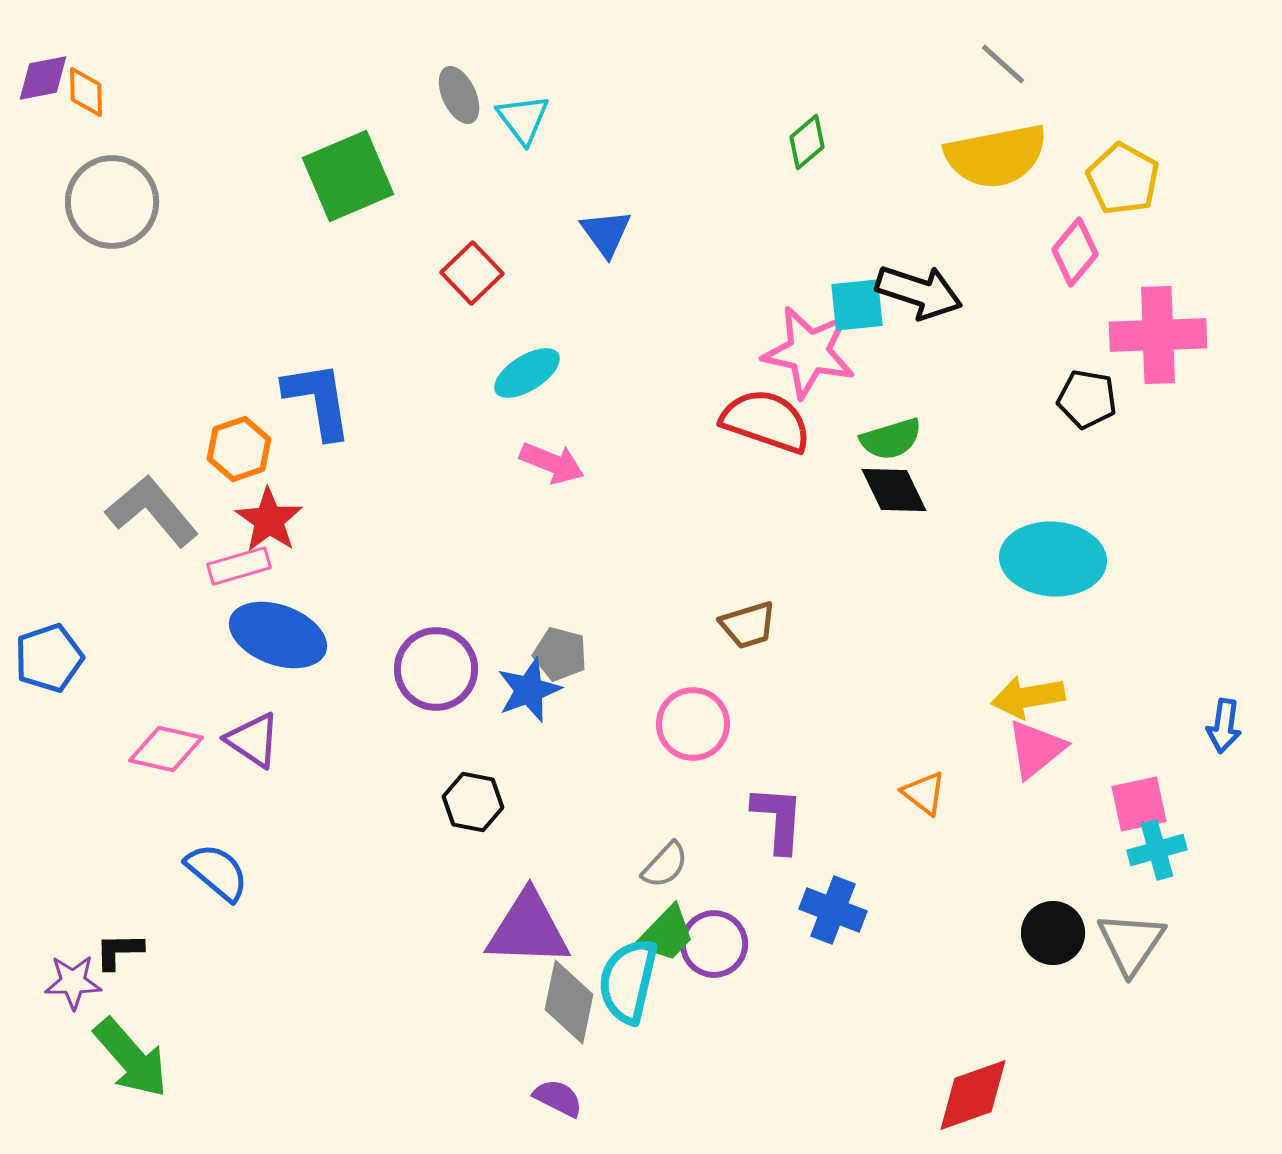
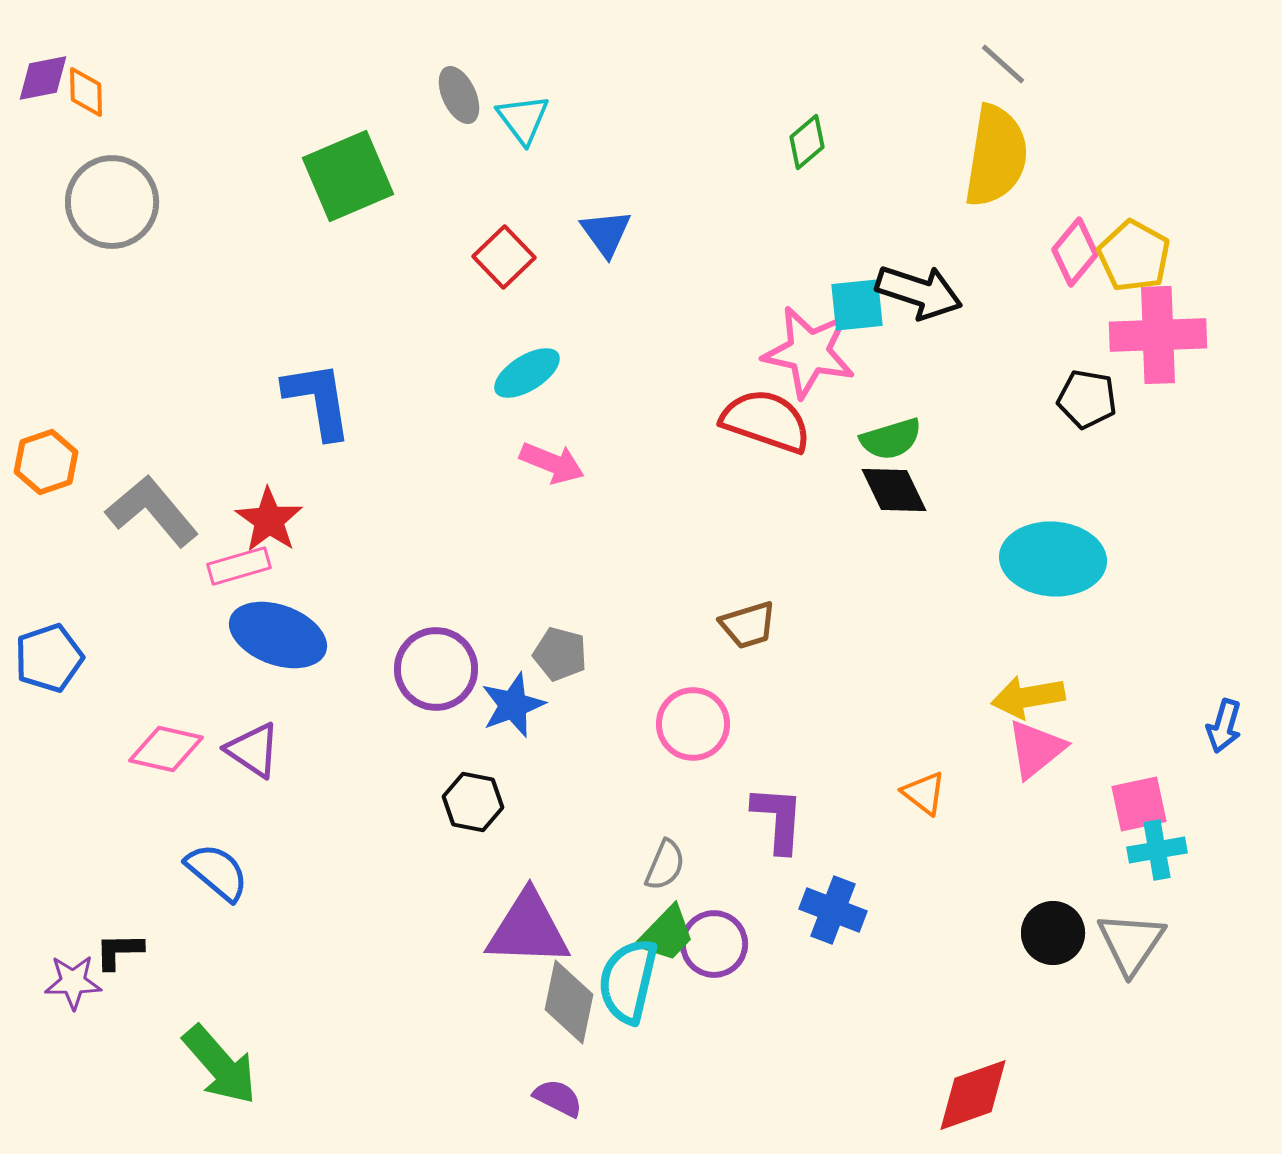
yellow semicircle at (996, 156): rotated 70 degrees counterclockwise
yellow pentagon at (1123, 179): moved 11 px right, 77 px down
red square at (472, 273): moved 32 px right, 16 px up
orange hexagon at (239, 449): moved 193 px left, 13 px down
blue star at (529, 690): moved 16 px left, 15 px down
blue arrow at (1224, 726): rotated 8 degrees clockwise
purple triangle at (253, 740): moved 10 px down
cyan cross at (1157, 850): rotated 6 degrees clockwise
gray semicircle at (665, 865): rotated 20 degrees counterclockwise
green arrow at (131, 1058): moved 89 px right, 7 px down
